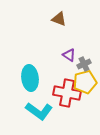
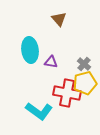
brown triangle: rotated 28 degrees clockwise
purple triangle: moved 18 px left, 7 px down; rotated 24 degrees counterclockwise
gray cross: rotated 24 degrees counterclockwise
cyan ellipse: moved 28 px up
yellow pentagon: moved 1 px down
